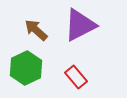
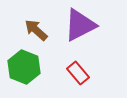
green hexagon: moved 2 px left, 1 px up; rotated 12 degrees counterclockwise
red rectangle: moved 2 px right, 4 px up
